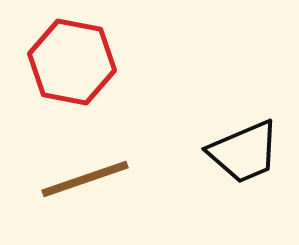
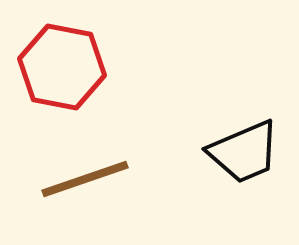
red hexagon: moved 10 px left, 5 px down
